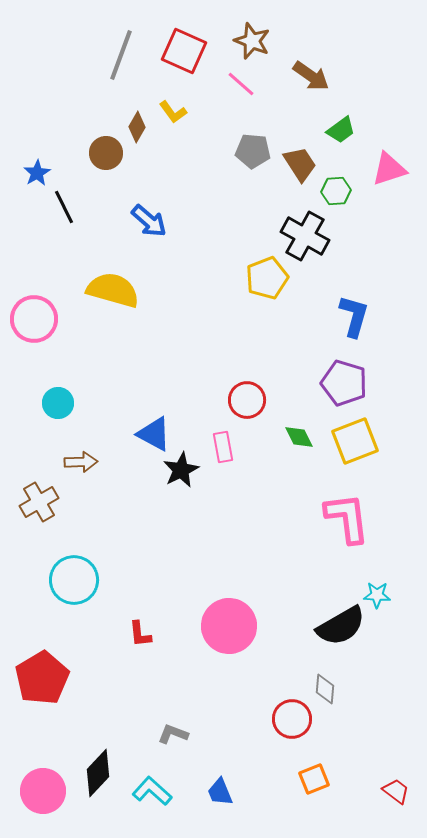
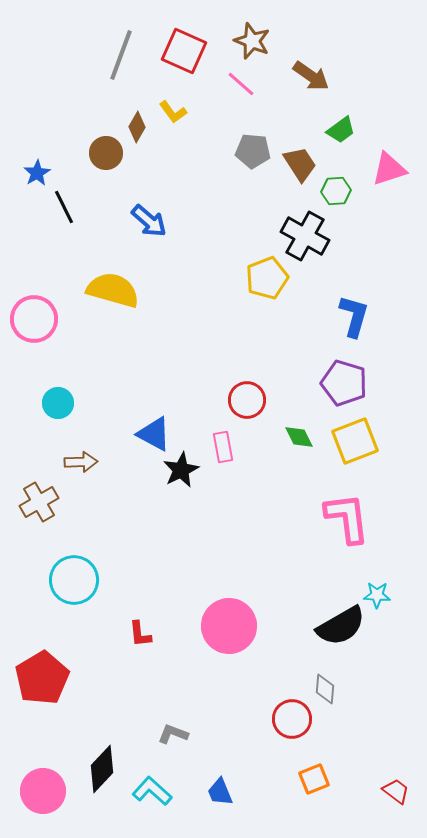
black diamond at (98, 773): moved 4 px right, 4 px up
